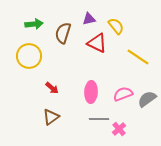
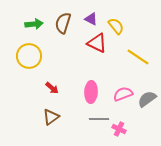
purple triangle: moved 2 px right; rotated 40 degrees clockwise
brown semicircle: moved 10 px up
pink cross: rotated 24 degrees counterclockwise
